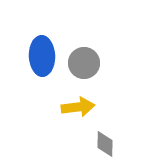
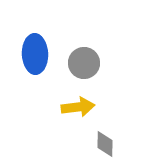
blue ellipse: moved 7 px left, 2 px up
